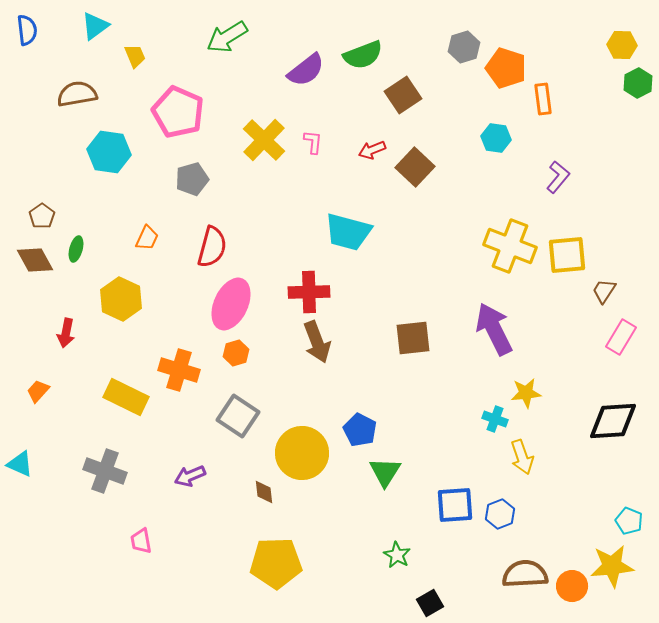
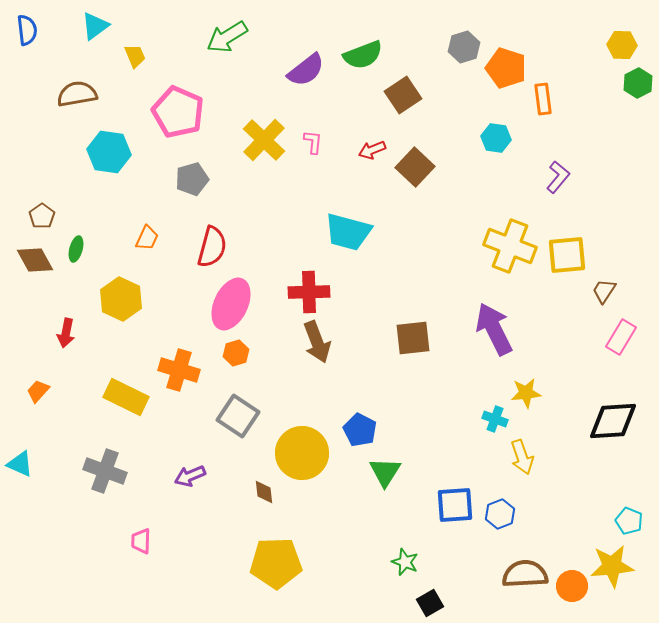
pink trapezoid at (141, 541): rotated 12 degrees clockwise
green star at (397, 555): moved 8 px right, 7 px down; rotated 8 degrees counterclockwise
